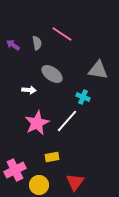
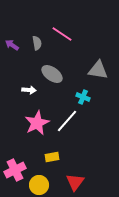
purple arrow: moved 1 px left
